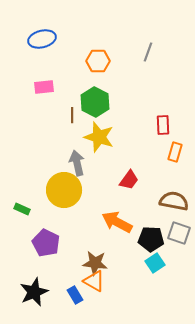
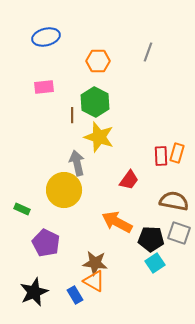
blue ellipse: moved 4 px right, 2 px up
red rectangle: moved 2 px left, 31 px down
orange rectangle: moved 2 px right, 1 px down
